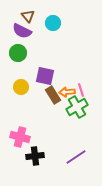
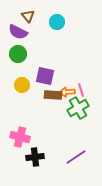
cyan circle: moved 4 px right, 1 px up
purple semicircle: moved 4 px left, 1 px down
green circle: moved 1 px down
yellow circle: moved 1 px right, 2 px up
brown rectangle: rotated 54 degrees counterclockwise
green cross: moved 1 px right, 1 px down
black cross: moved 1 px down
